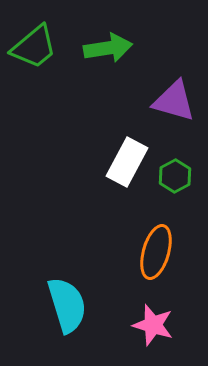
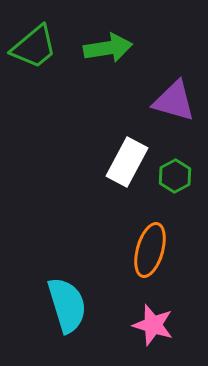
orange ellipse: moved 6 px left, 2 px up
